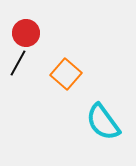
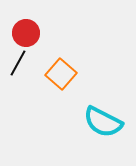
orange square: moved 5 px left
cyan semicircle: rotated 27 degrees counterclockwise
